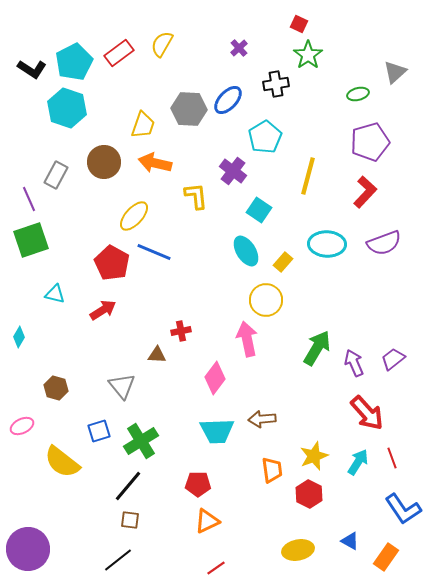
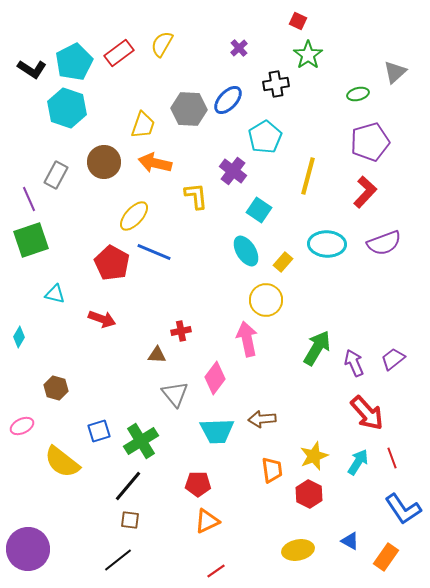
red square at (299, 24): moved 1 px left, 3 px up
red arrow at (103, 310): moved 1 px left, 9 px down; rotated 52 degrees clockwise
gray triangle at (122, 386): moved 53 px right, 8 px down
red line at (216, 568): moved 3 px down
